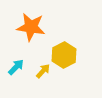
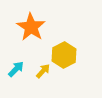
orange star: rotated 24 degrees clockwise
cyan arrow: moved 2 px down
